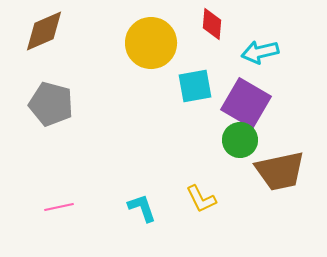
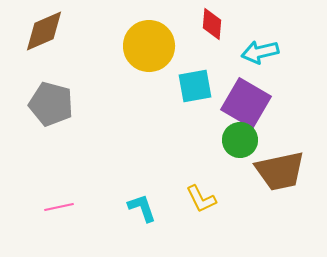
yellow circle: moved 2 px left, 3 px down
